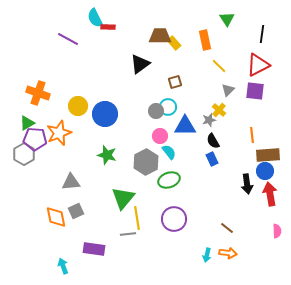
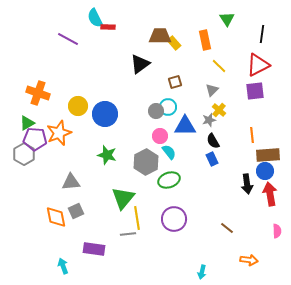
gray triangle at (228, 90): moved 16 px left
purple square at (255, 91): rotated 12 degrees counterclockwise
orange arrow at (228, 253): moved 21 px right, 7 px down
cyan arrow at (207, 255): moved 5 px left, 17 px down
